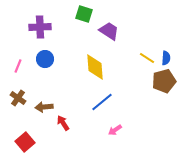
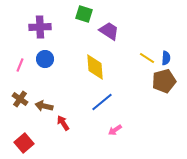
pink line: moved 2 px right, 1 px up
brown cross: moved 2 px right, 1 px down
brown arrow: moved 1 px up; rotated 18 degrees clockwise
red square: moved 1 px left, 1 px down
